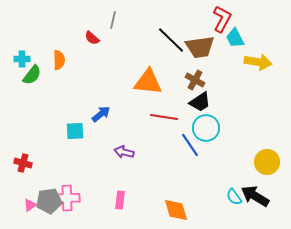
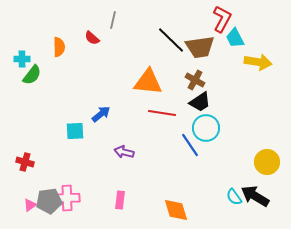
orange semicircle: moved 13 px up
red line: moved 2 px left, 4 px up
red cross: moved 2 px right, 1 px up
